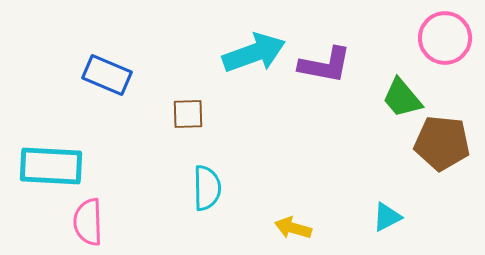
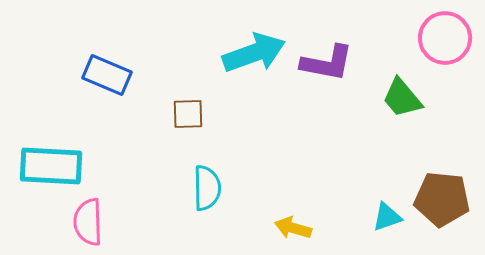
purple L-shape: moved 2 px right, 2 px up
brown pentagon: moved 56 px down
cyan triangle: rotated 8 degrees clockwise
